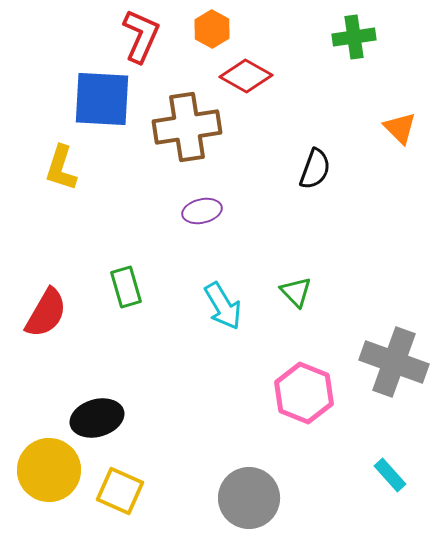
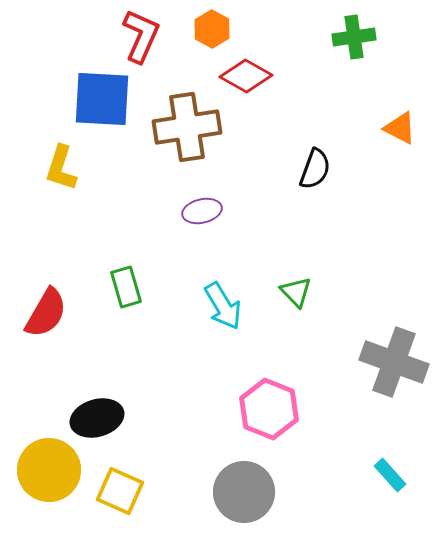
orange triangle: rotated 18 degrees counterclockwise
pink hexagon: moved 35 px left, 16 px down
gray circle: moved 5 px left, 6 px up
